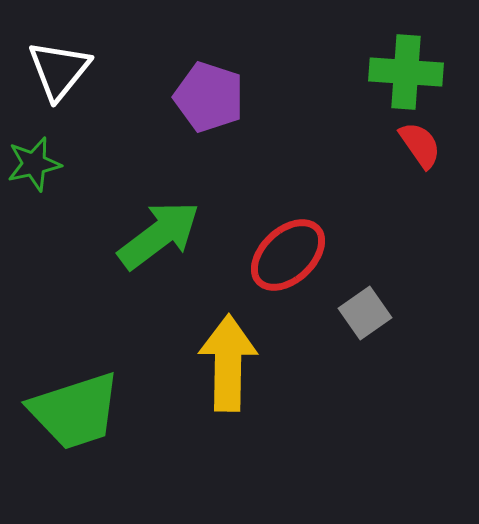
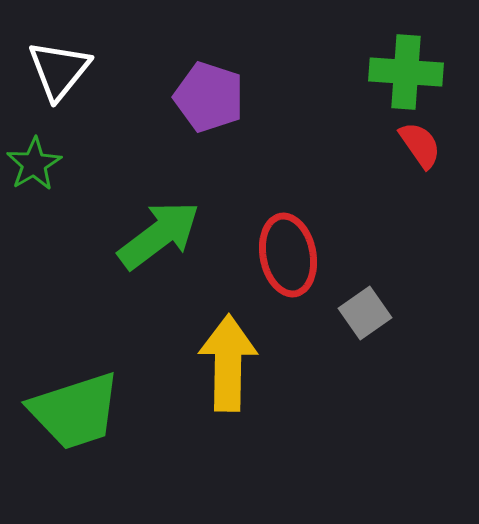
green star: rotated 18 degrees counterclockwise
red ellipse: rotated 58 degrees counterclockwise
